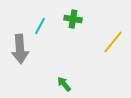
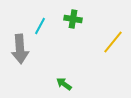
green arrow: rotated 14 degrees counterclockwise
